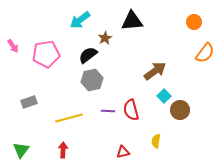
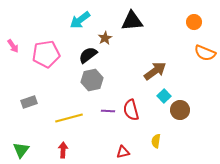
orange semicircle: rotated 75 degrees clockwise
